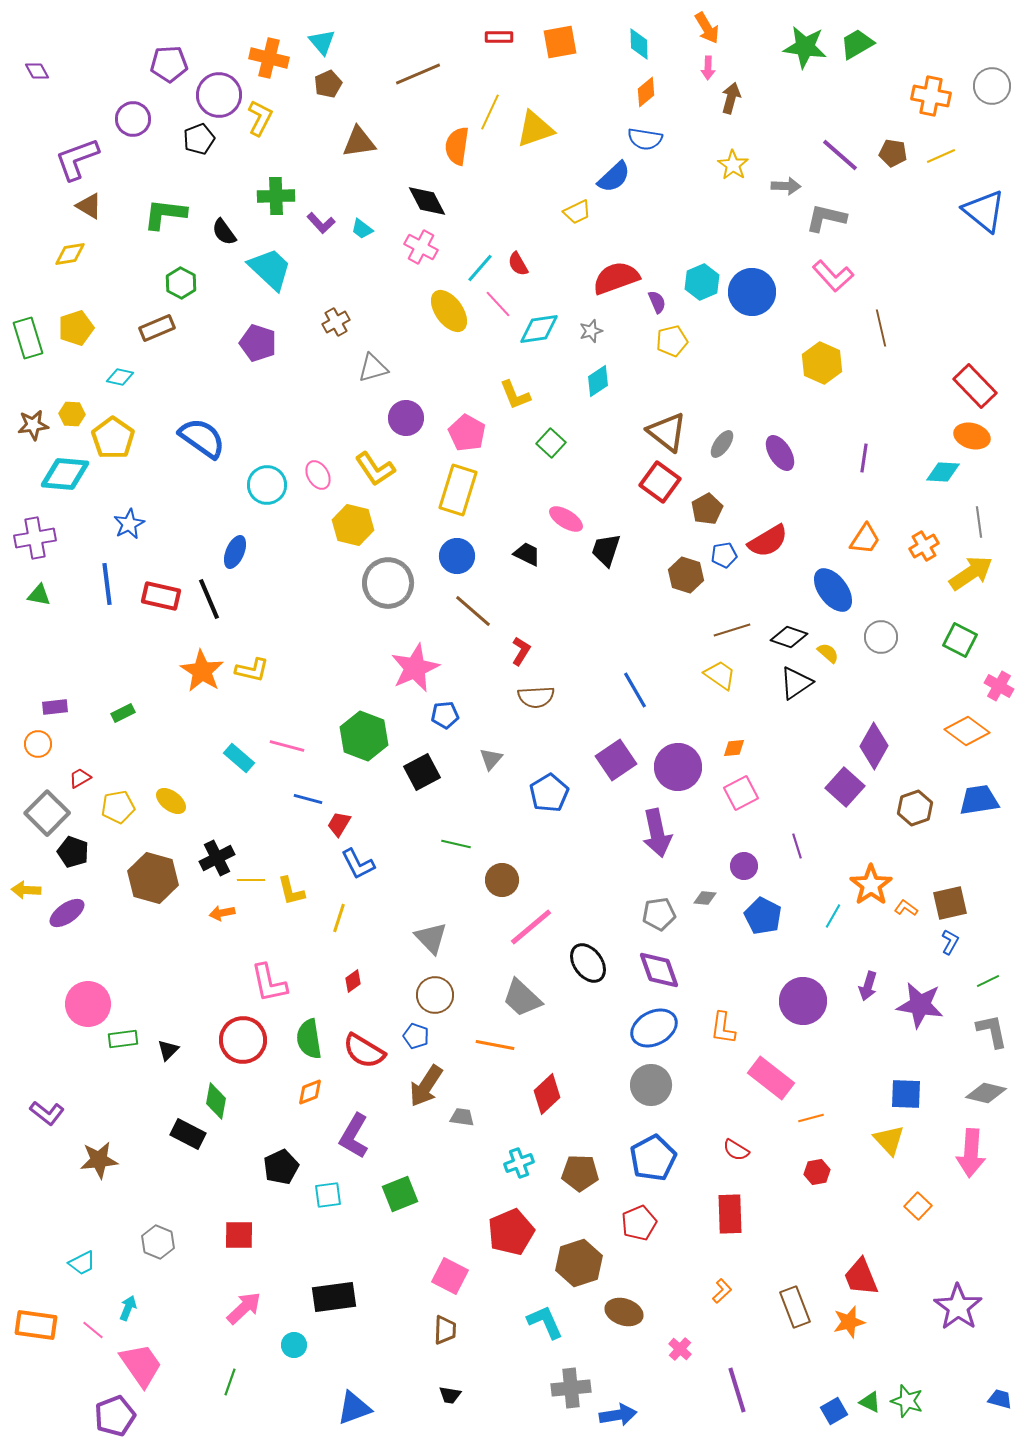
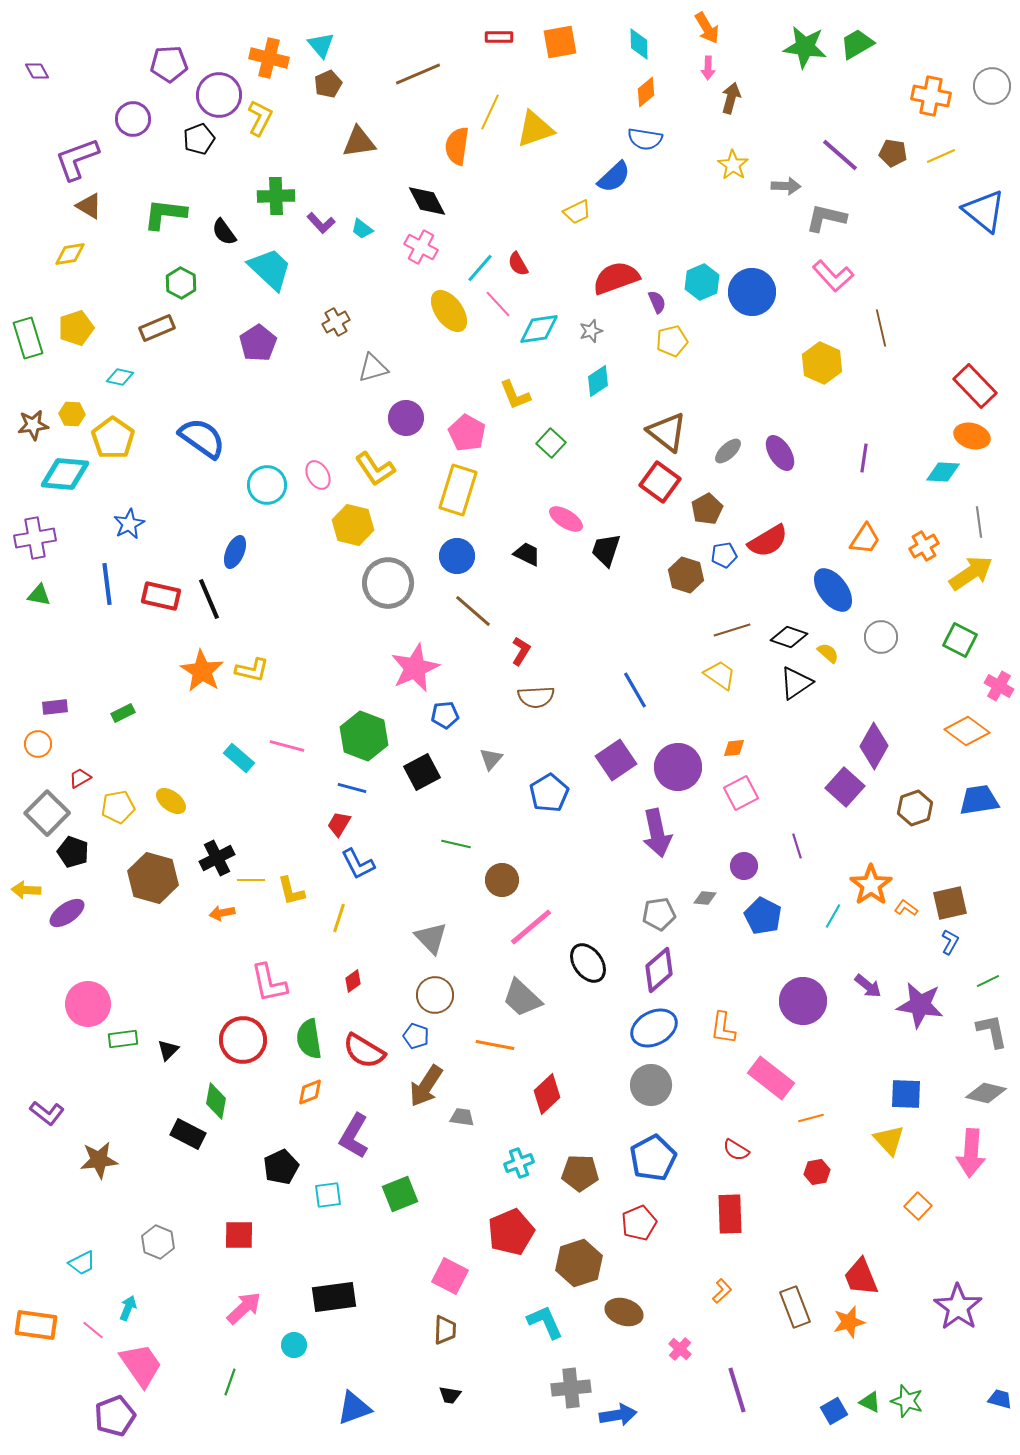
cyan triangle at (322, 42): moved 1 px left, 3 px down
purple pentagon at (258, 343): rotated 21 degrees clockwise
gray ellipse at (722, 444): moved 6 px right, 7 px down; rotated 12 degrees clockwise
blue line at (308, 799): moved 44 px right, 11 px up
purple diamond at (659, 970): rotated 69 degrees clockwise
purple arrow at (868, 986): rotated 68 degrees counterclockwise
